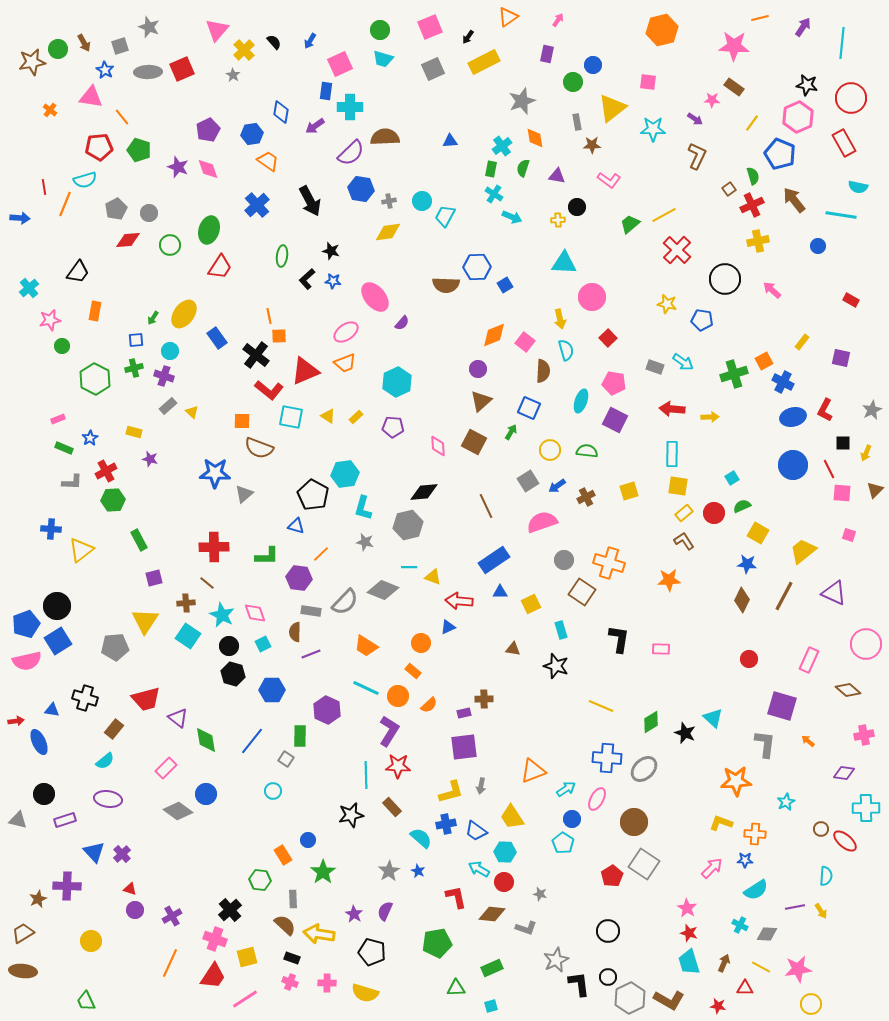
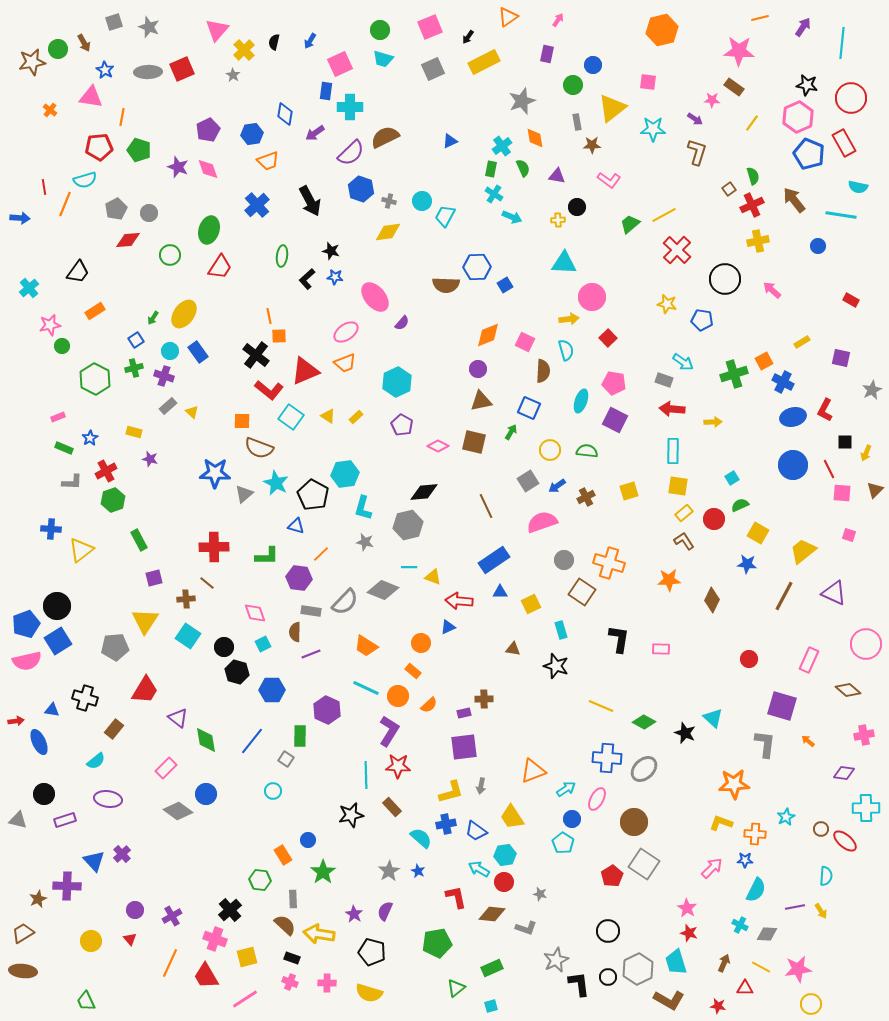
black semicircle at (274, 42): rotated 126 degrees counterclockwise
gray square at (120, 46): moved 6 px left, 24 px up
pink star at (734, 46): moved 5 px right, 5 px down
green circle at (573, 82): moved 3 px down
blue diamond at (281, 112): moved 4 px right, 2 px down
orange line at (122, 117): rotated 48 degrees clockwise
purple arrow at (315, 126): moved 7 px down
brown semicircle at (385, 137): rotated 24 degrees counterclockwise
blue triangle at (450, 141): rotated 21 degrees counterclockwise
blue pentagon at (780, 154): moved 29 px right
brown L-shape at (697, 156): moved 4 px up; rotated 8 degrees counterclockwise
orange trapezoid at (268, 161): rotated 125 degrees clockwise
green semicircle at (523, 168): rotated 138 degrees clockwise
blue hexagon at (361, 189): rotated 10 degrees clockwise
gray cross at (389, 201): rotated 24 degrees clockwise
green circle at (170, 245): moved 10 px down
blue star at (333, 281): moved 2 px right, 4 px up
orange rectangle at (95, 311): rotated 48 degrees clockwise
yellow arrow at (560, 319): moved 9 px right; rotated 84 degrees counterclockwise
pink star at (50, 320): moved 5 px down
orange diamond at (494, 335): moved 6 px left
blue rectangle at (217, 338): moved 19 px left, 14 px down
blue square at (136, 340): rotated 28 degrees counterclockwise
pink square at (525, 342): rotated 12 degrees counterclockwise
yellow rectangle at (802, 342): rotated 21 degrees clockwise
gray rectangle at (655, 367): moved 9 px right, 13 px down
brown triangle at (481, 401): rotated 30 degrees clockwise
gray star at (872, 410): moved 20 px up
cyan square at (291, 417): rotated 25 degrees clockwise
yellow arrow at (710, 417): moved 3 px right, 5 px down
pink rectangle at (58, 419): moved 2 px up
purple pentagon at (393, 427): moved 9 px right, 2 px up; rotated 25 degrees clockwise
brown square at (474, 442): rotated 15 degrees counterclockwise
black square at (843, 443): moved 2 px right, 1 px up
pink diamond at (438, 446): rotated 60 degrees counterclockwise
cyan rectangle at (672, 454): moved 1 px right, 3 px up
green hexagon at (113, 500): rotated 15 degrees counterclockwise
green semicircle at (742, 506): moved 2 px left, 1 px up
red circle at (714, 513): moved 6 px down
brown diamond at (742, 600): moved 30 px left
brown cross at (186, 603): moved 4 px up
cyan star at (222, 615): moved 54 px right, 132 px up
black circle at (229, 646): moved 5 px left, 1 px down
black hexagon at (233, 674): moved 4 px right, 2 px up
red trapezoid at (146, 699): moved 1 px left, 9 px up; rotated 44 degrees counterclockwise
green diamond at (651, 722): moved 7 px left; rotated 60 degrees clockwise
cyan semicircle at (105, 761): moved 9 px left
orange star at (736, 781): moved 2 px left, 3 px down
cyan star at (786, 802): moved 15 px down
blue triangle at (94, 852): moved 9 px down
cyan hexagon at (505, 852): moved 3 px down; rotated 10 degrees counterclockwise
red triangle at (130, 889): moved 50 px down; rotated 32 degrees clockwise
cyan semicircle at (756, 890): rotated 30 degrees counterclockwise
cyan trapezoid at (689, 962): moved 13 px left
red trapezoid at (213, 976): moved 7 px left; rotated 116 degrees clockwise
green triangle at (456, 988): rotated 36 degrees counterclockwise
yellow semicircle at (365, 993): moved 4 px right
gray hexagon at (630, 998): moved 8 px right, 29 px up
